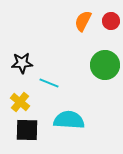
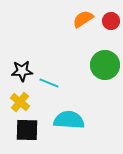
orange semicircle: moved 2 px up; rotated 30 degrees clockwise
black star: moved 8 px down
